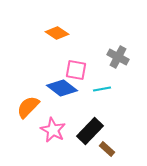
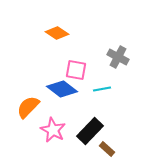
blue diamond: moved 1 px down
